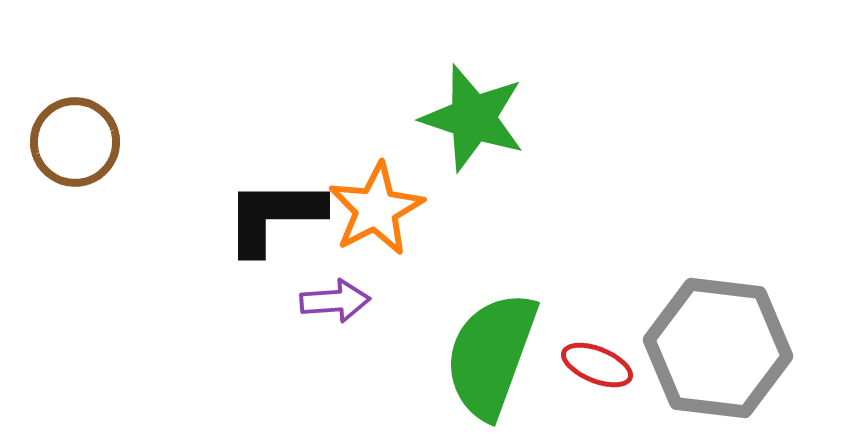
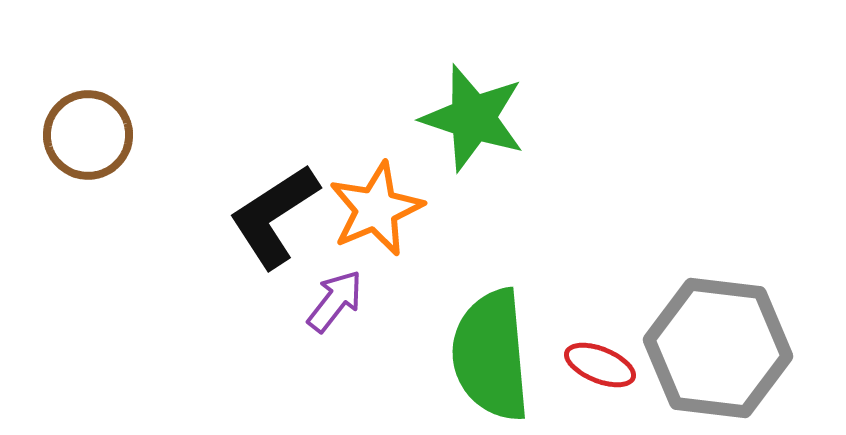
brown circle: moved 13 px right, 7 px up
orange star: rotated 4 degrees clockwise
black L-shape: rotated 33 degrees counterclockwise
purple arrow: rotated 48 degrees counterclockwise
green semicircle: rotated 25 degrees counterclockwise
red ellipse: moved 3 px right
